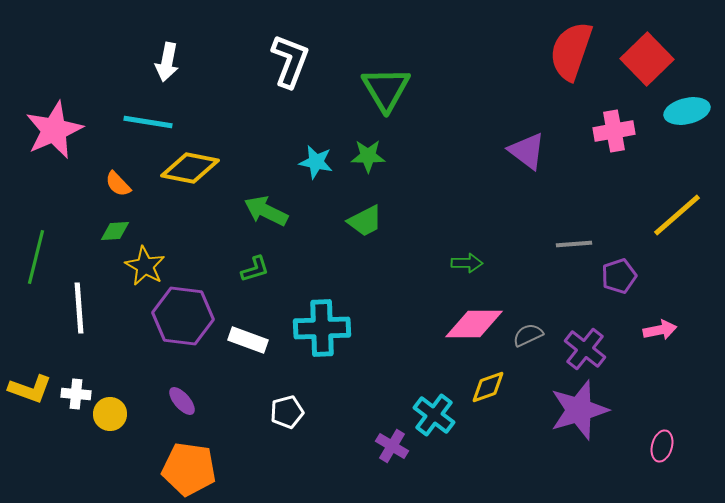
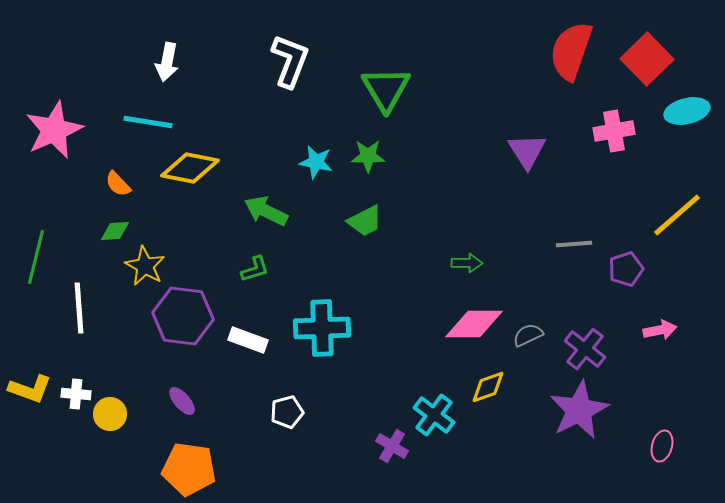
purple triangle at (527, 151): rotated 21 degrees clockwise
purple pentagon at (619, 276): moved 7 px right, 7 px up
purple star at (579, 410): rotated 10 degrees counterclockwise
